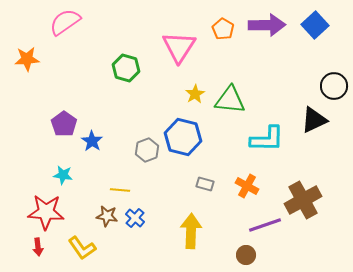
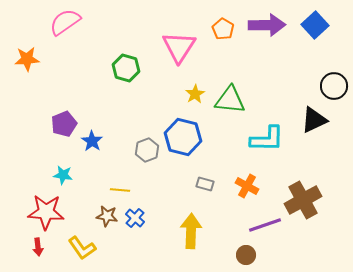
purple pentagon: rotated 15 degrees clockwise
